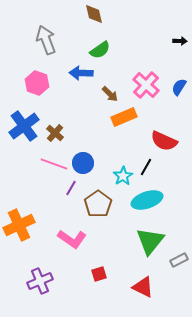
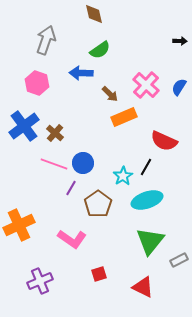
gray arrow: rotated 40 degrees clockwise
